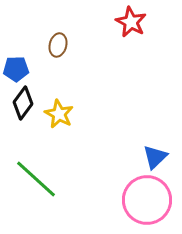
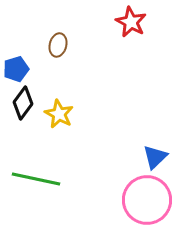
blue pentagon: rotated 15 degrees counterclockwise
green line: rotated 30 degrees counterclockwise
